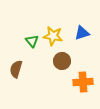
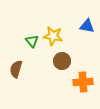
blue triangle: moved 5 px right, 7 px up; rotated 28 degrees clockwise
